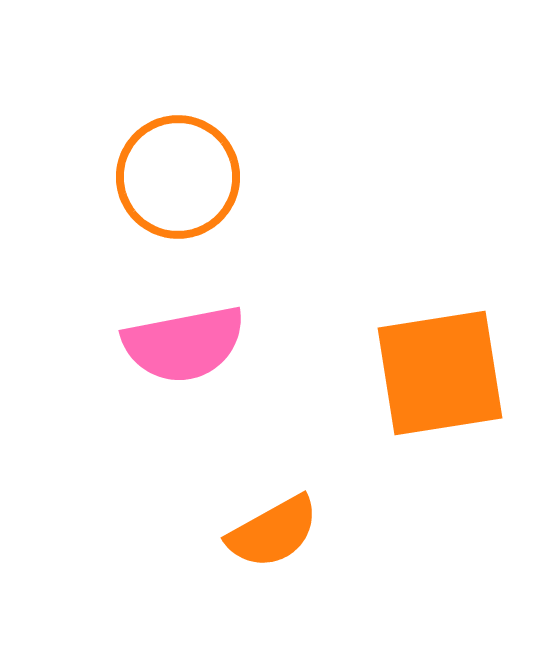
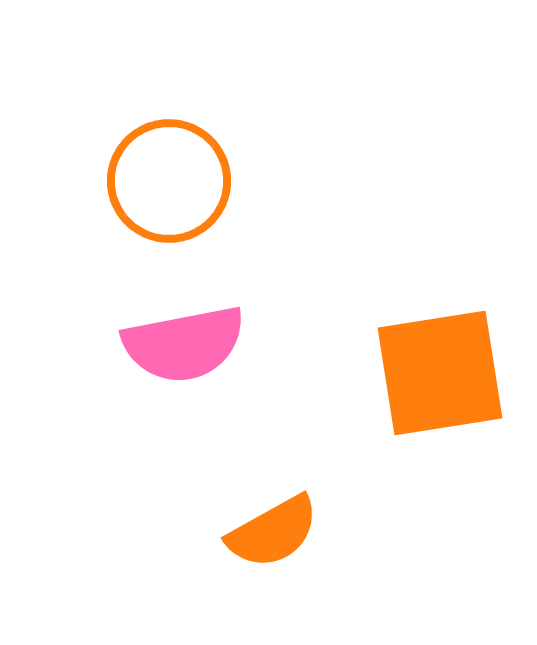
orange circle: moved 9 px left, 4 px down
